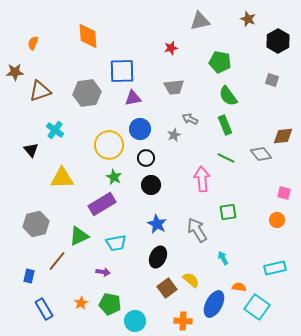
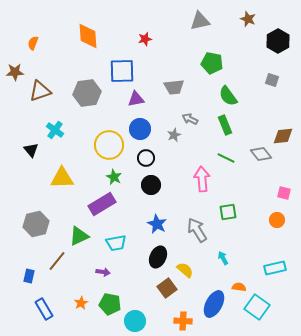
red star at (171, 48): moved 26 px left, 9 px up
green pentagon at (220, 62): moved 8 px left, 1 px down
purple triangle at (133, 98): moved 3 px right, 1 px down
yellow semicircle at (191, 280): moved 6 px left, 10 px up
